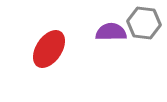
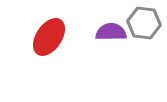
red ellipse: moved 12 px up
